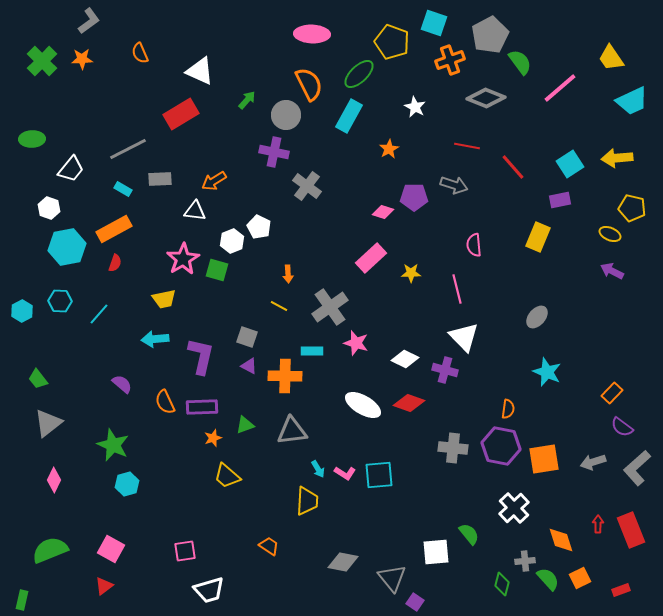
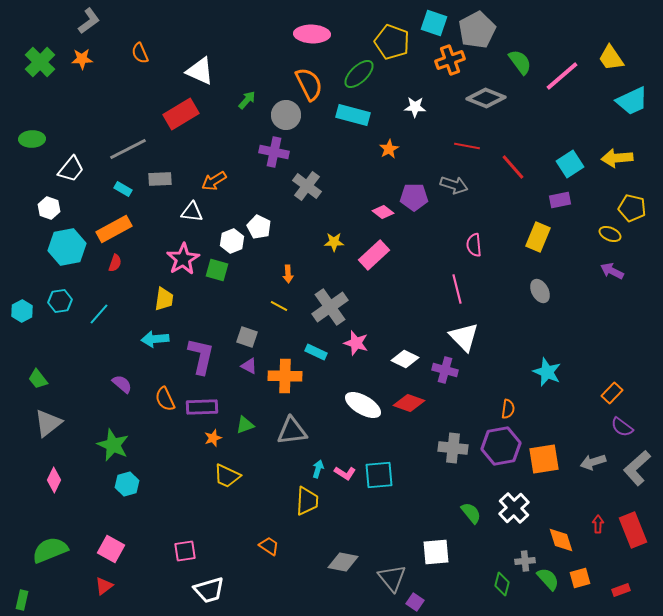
gray pentagon at (490, 35): moved 13 px left, 5 px up
green cross at (42, 61): moved 2 px left, 1 px down
pink line at (560, 88): moved 2 px right, 12 px up
white star at (415, 107): rotated 25 degrees counterclockwise
cyan rectangle at (349, 116): moved 4 px right, 1 px up; rotated 76 degrees clockwise
white triangle at (195, 211): moved 3 px left, 1 px down
pink diamond at (383, 212): rotated 20 degrees clockwise
pink rectangle at (371, 258): moved 3 px right, 3 px up
yellow star at (411, 273): moved 77 px left, 31 px up
yellow trapezoid at (164, 299): rotated 70 degrees counterclockwise
cyan hexagon at (60, 301): rotated 10 degrees counterclockwise
gray ellipse at (537, 317): moved 3 px right, 26 px up; rotated 70 degrees counterclockwise
cyan rectangle at (312, 351): moved 4 px right, 1 px down; rotated 25 degrees clockwise
orange semicircle at (165, 402): moved 3 px up
purple hexagon at (501, 446): rotated 21 degrees counterclockwise
cyan arrow at (318, 469): rotated 132 degrees counterclockwise
yellow trapezoid at (227, 476): rotated 16 degrees counterclockwise
red rectangle at (631, 530): moved 2 px right
green semicircle at (469, 534): moved 2 px right, 21 px up
orange square at (580, 578): rotated 10 degrees clockwise
